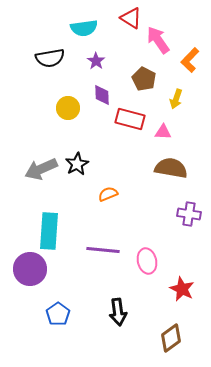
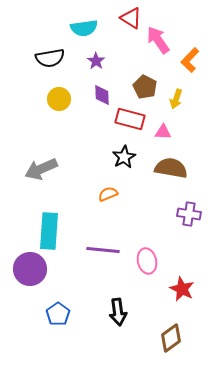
brown pentagon: moved 1 px right, 8 px down
yellow circle: moved 9 px left, 9 px up
black star: moved 47 px right, 7 px up
